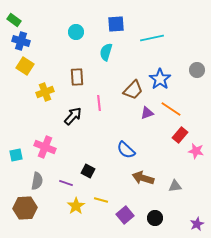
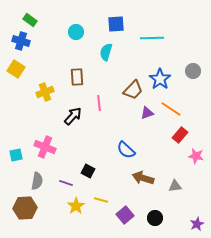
green rectangle: moved 16 px right
cyan line: rotated 10 degrees clockwise
yellow square: moved 9 px left, 3 px down
gray circle: moved 4 px left, 1 px down
pink star: moved 5 px down
